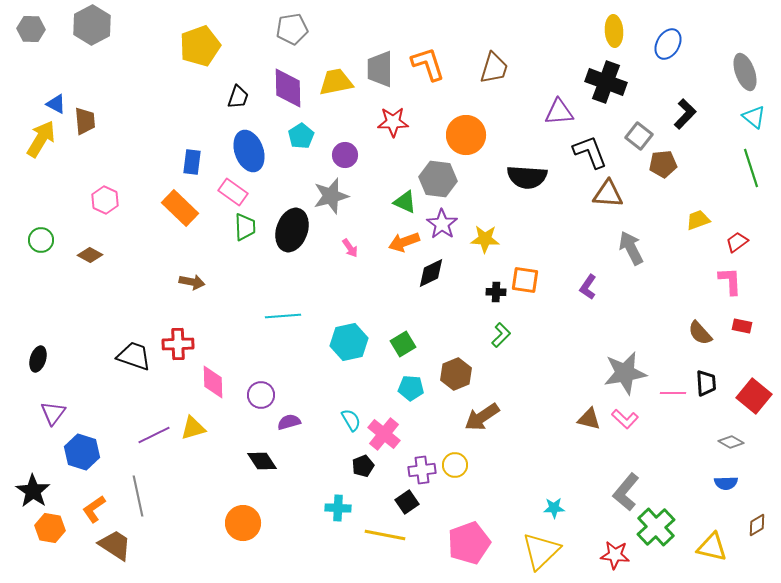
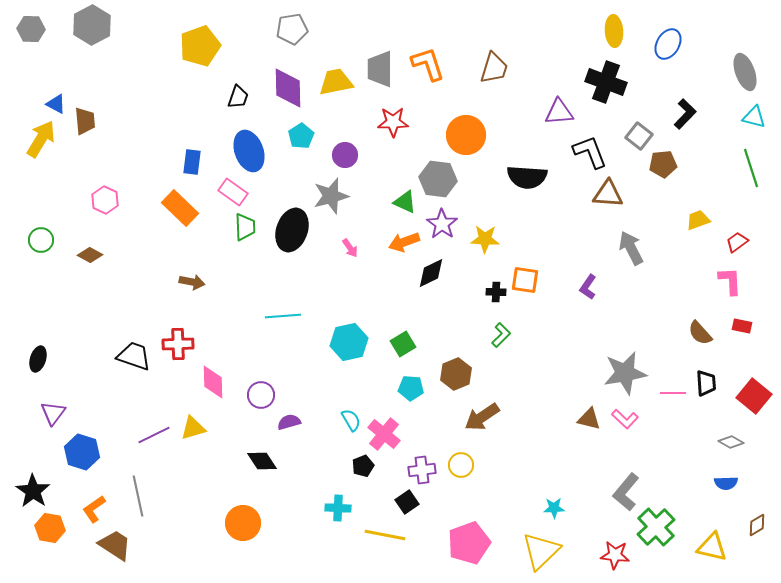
cyan triangle at (754, 117): rotated 25 degrees counterclockwise
yellow circle at (455, 465): moved 6 px right
